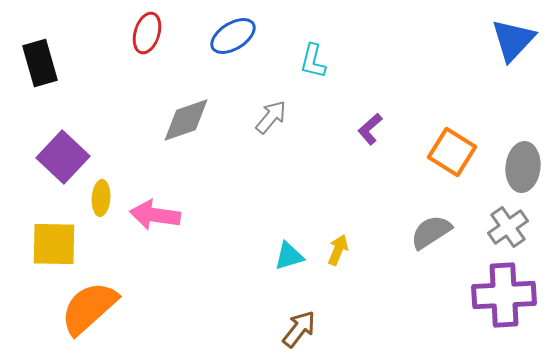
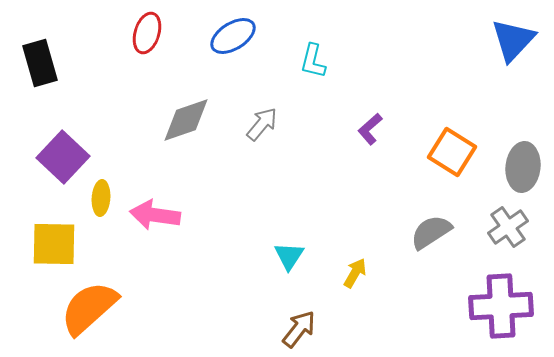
gray arrow: moved 9 px left, 7 px down
yellow arrow: moved 17 px right, 23 px down; rotated 8 degrees clockwise
cyan triangle: rotated 40 degrees counterclockwise
purple cross: moved 3 px left, 11 px down
